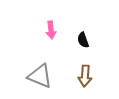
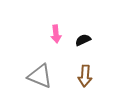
pink arrow: moved 5 px right, 4 px down
black semicircle: rotated 84 degrees clockwise
